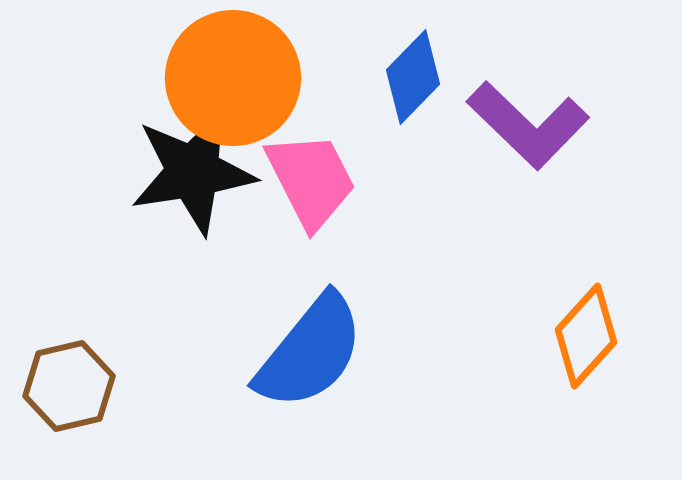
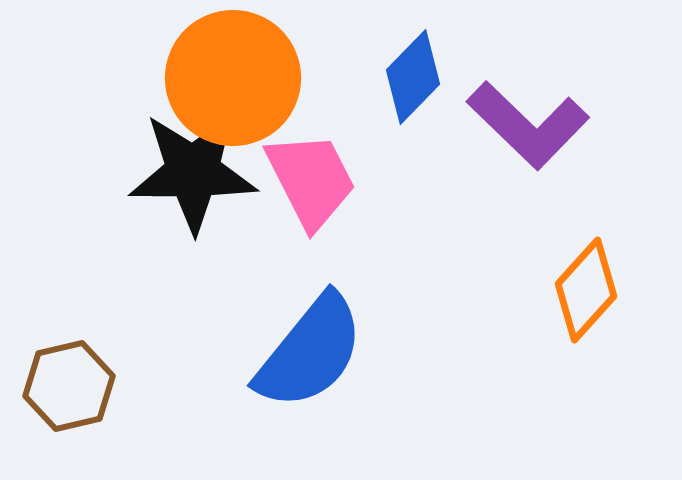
black star: rotated 9 degrees clockwise
orange diamond: moved 46 px up
